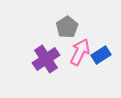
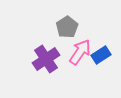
pink arrow: rotated 8 degrees clockwise
